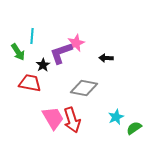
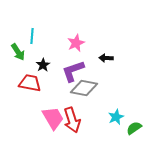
purple L-shape: moved 12 px right, 18 px down
